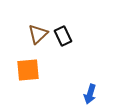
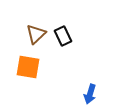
brown triangle: moved 2 px left
orange square: moved 3 px up; rotated 15 degrees clockwise
